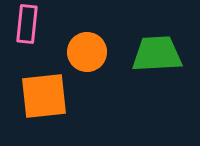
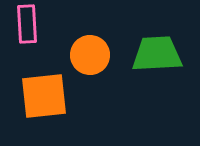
pink rectangle: rotated 9 degrees counterclockwise
orange circle: moved 3 px right, 3 px down
